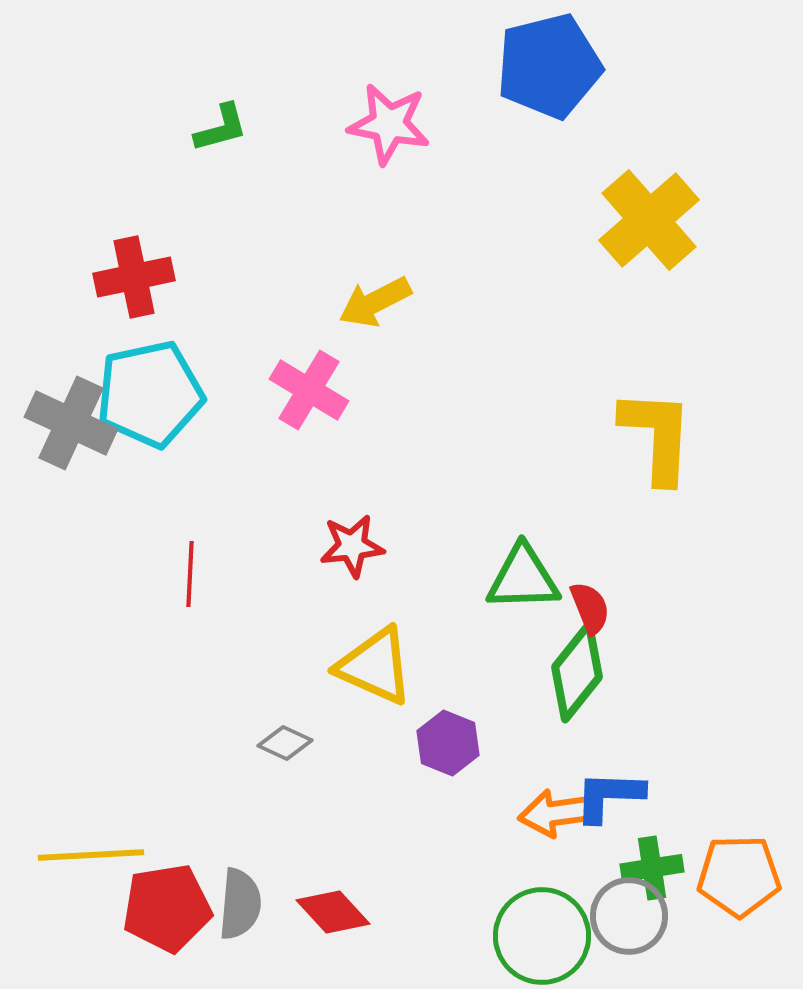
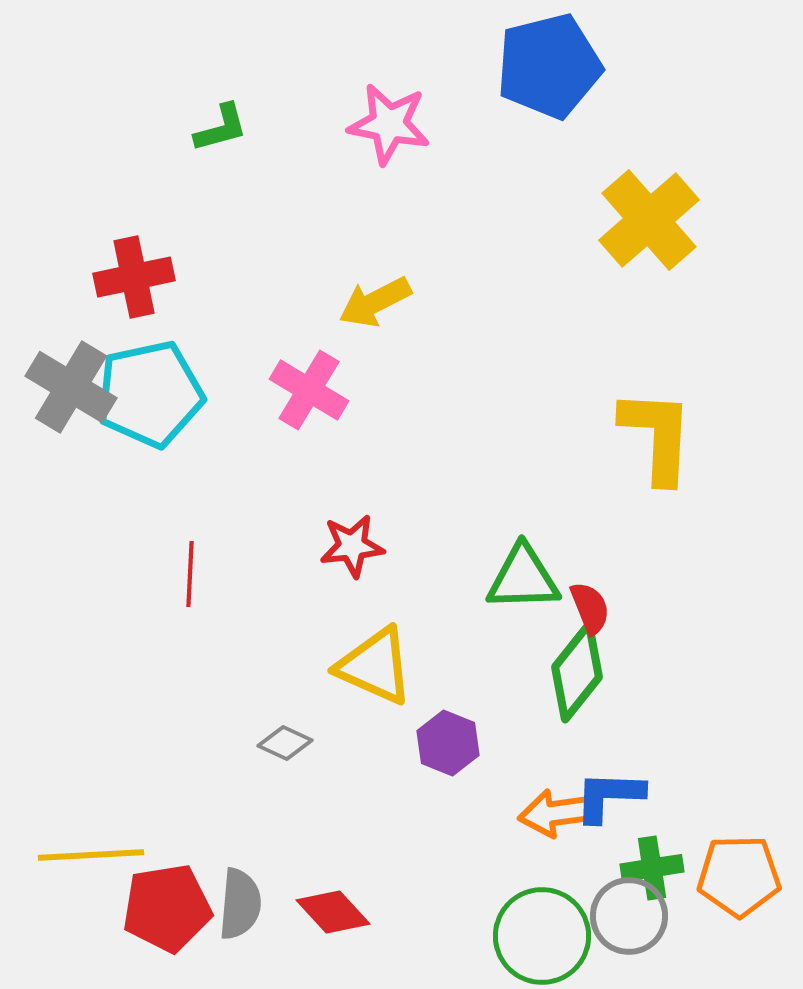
gray cross: moved 36 px up; rotated 6 degrees clockwise
